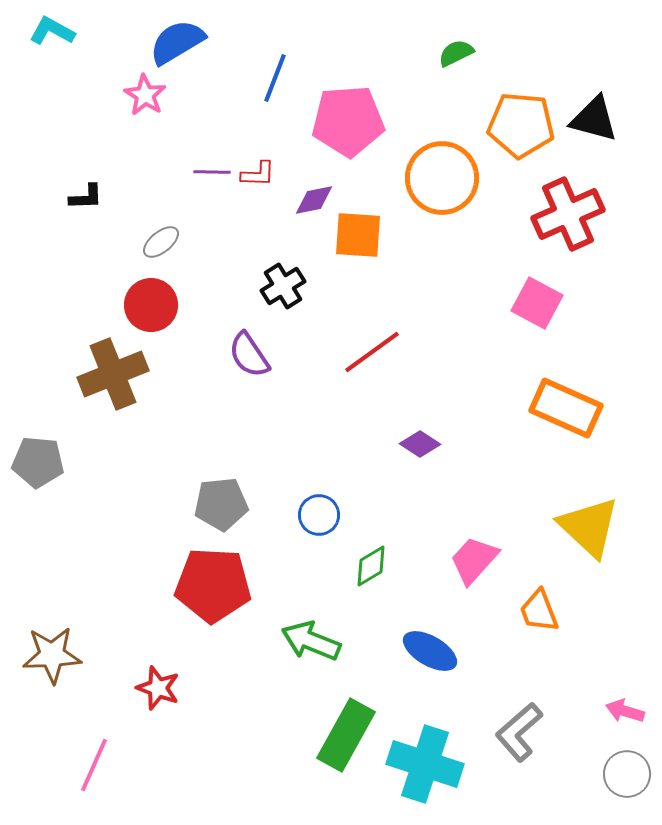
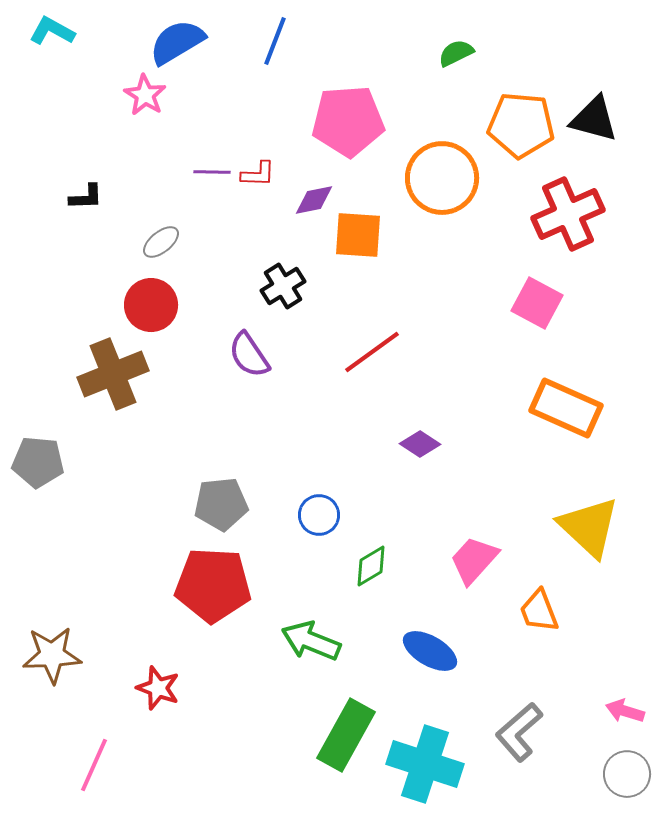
blue line at (275, 78): moved 37 px up
